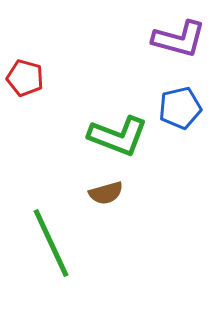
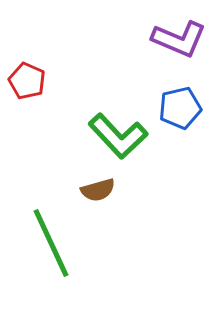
purple L-shape: rotated 8 degrees clockwise
red pentagon: moved 2 px right, 3 px down; rotated 9 degrees clockwise
green L-shape: rotated 26 degrees clockwise
brown semicircle: moved 8 px left, 3 px up
